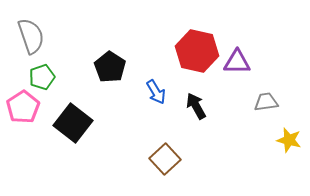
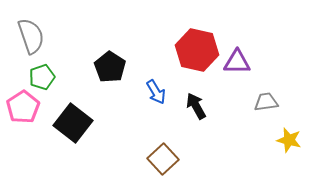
red hexagon: moved 1 px up
brown square: moved 2 px left
